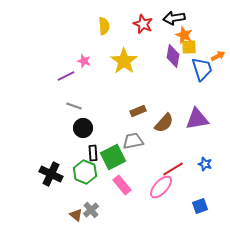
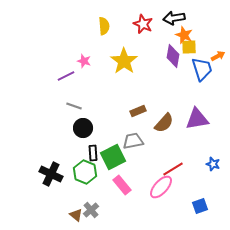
blue star: moved 8 px right
